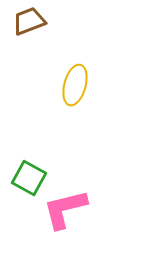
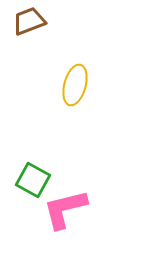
green square: moved 4 px right, 2 px down
